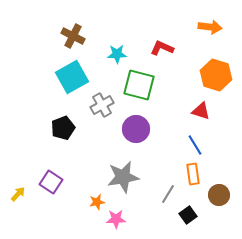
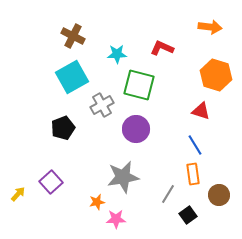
purple square: rotated 15 degrees clockwise
